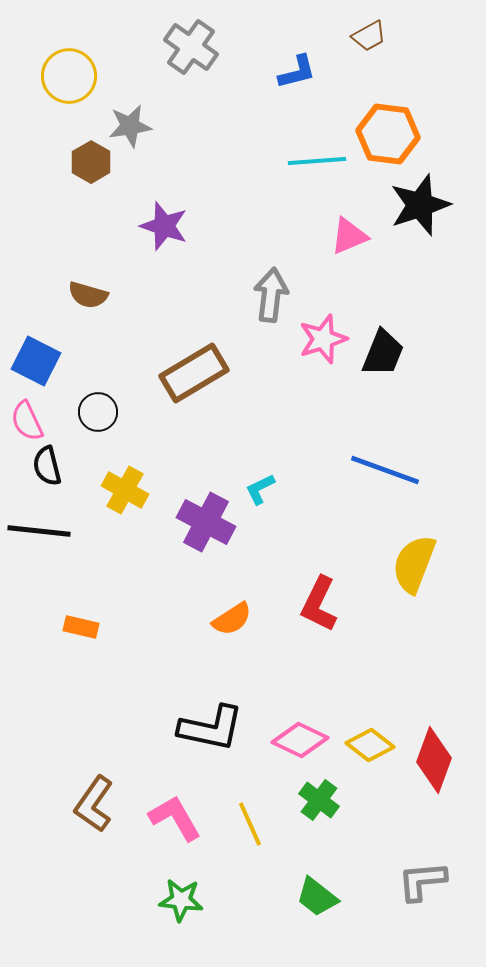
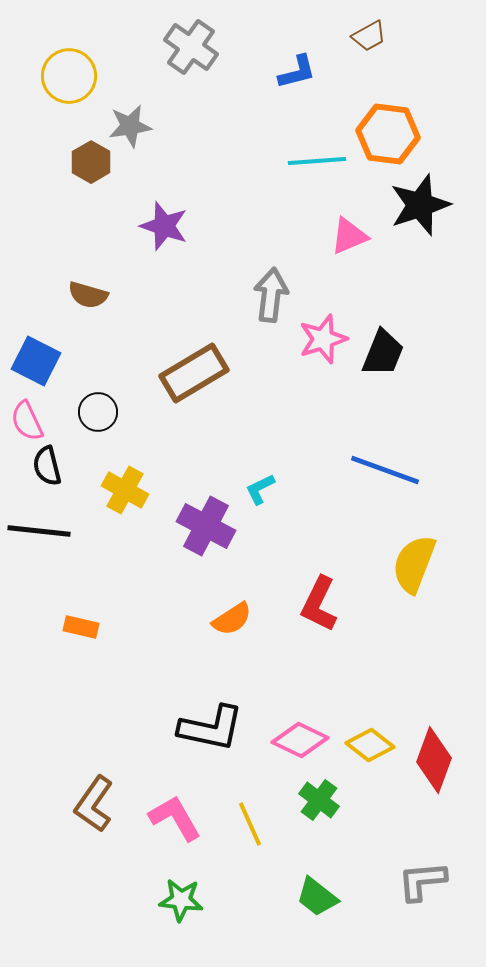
purple cross: moved 4 px down
